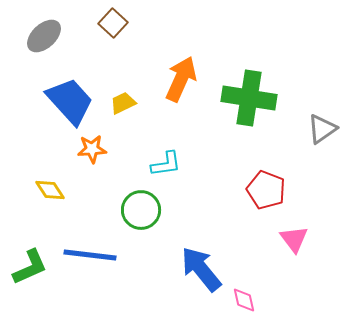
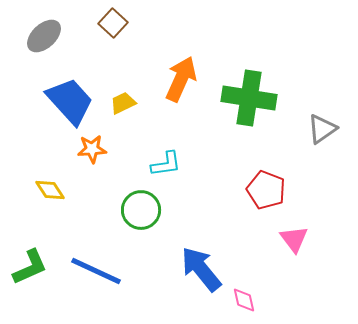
blue line: moved 6 px right, 16 px down; rotated 18 degrees clockwise
